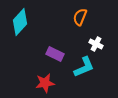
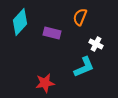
purple rectangle: moved 3 px left, 21 px up; rotated 12 degrees counterclockwise
